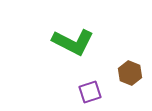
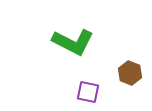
purple square: moved 2 px left; rotated 30 degrees clockwise
